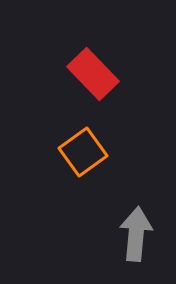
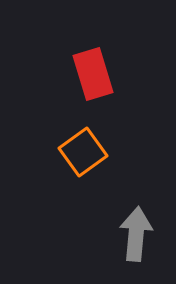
red rectangle: rotated 27 degrees clockwise
